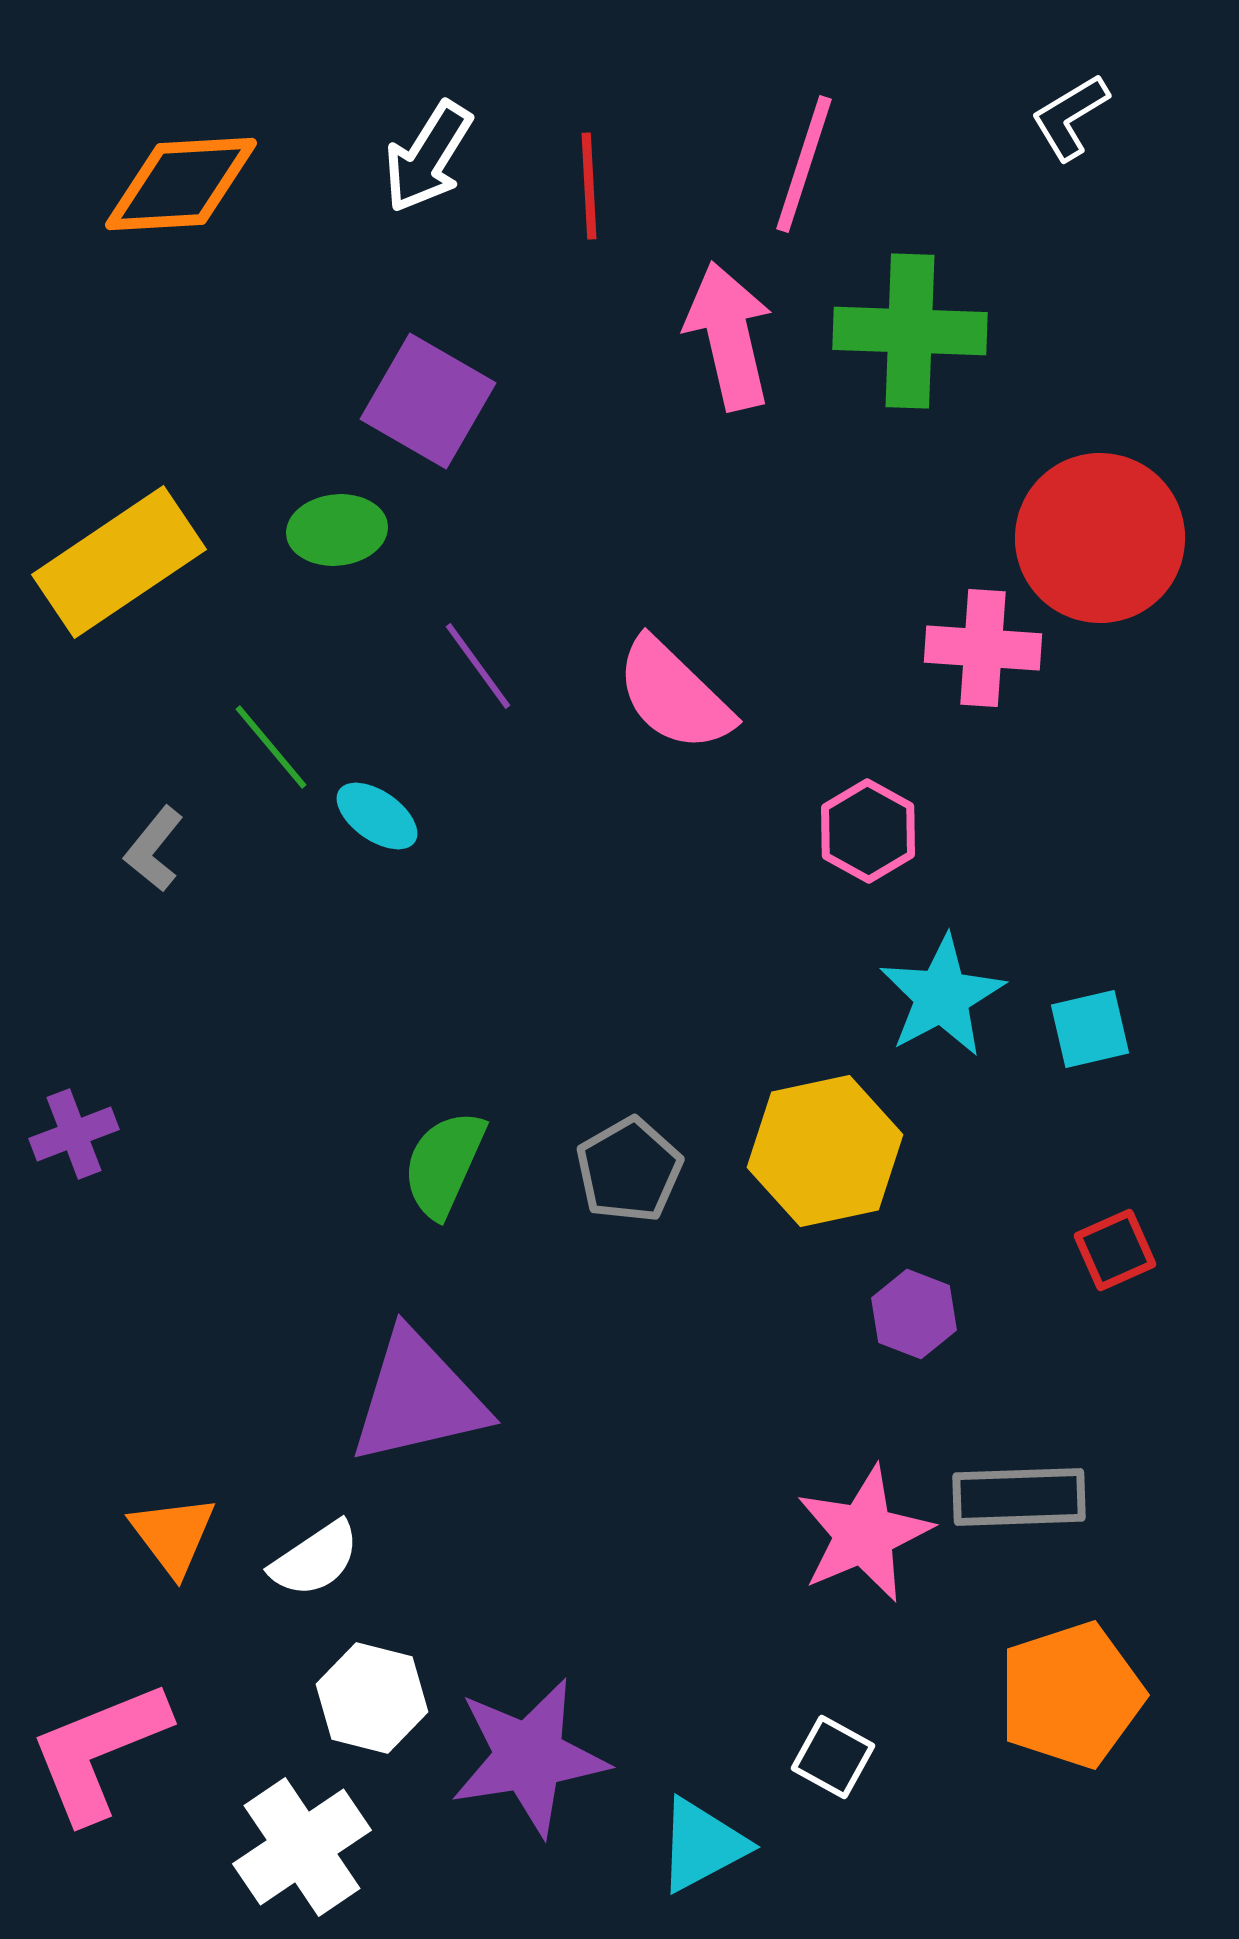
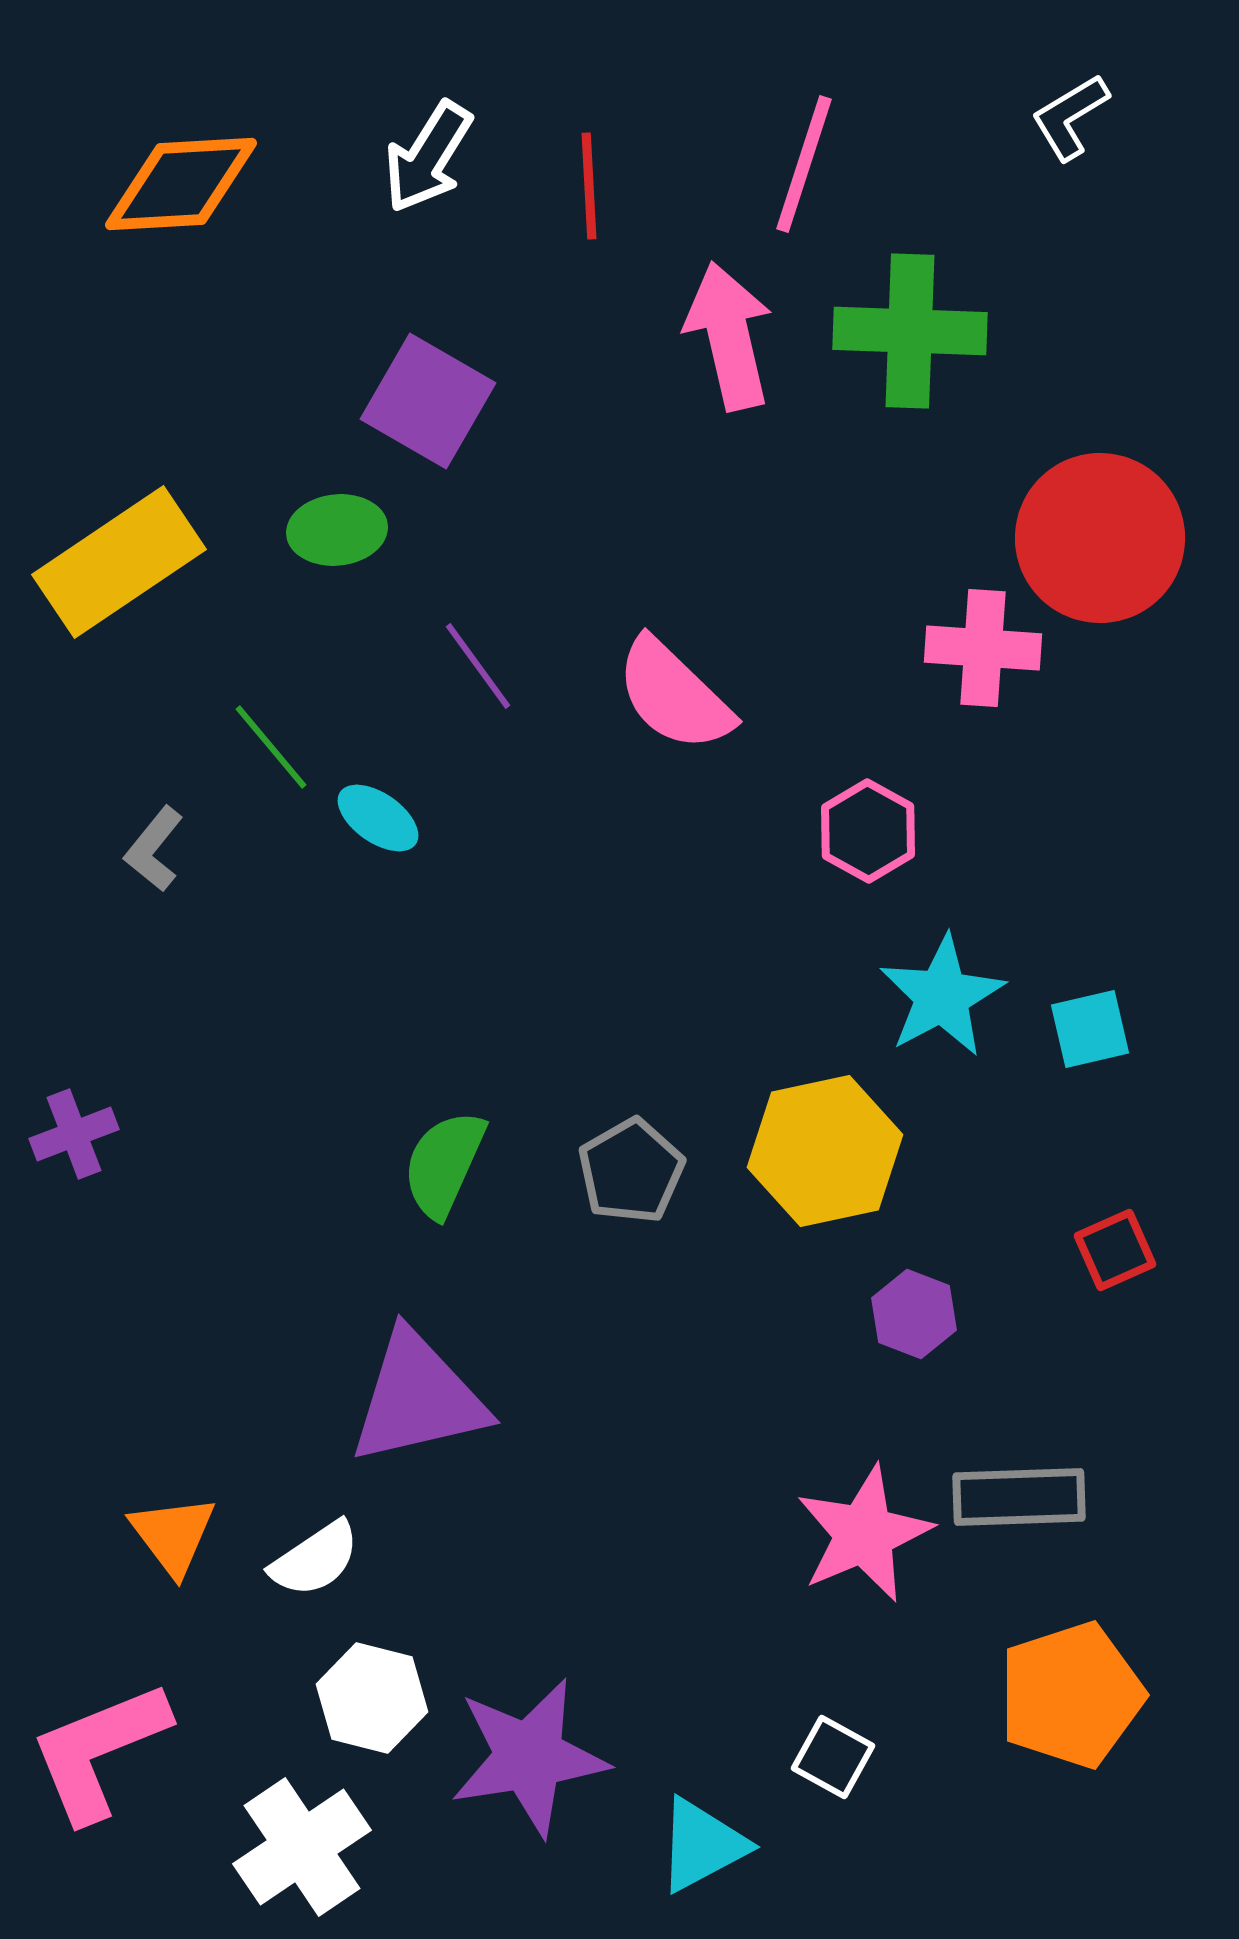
cyan ellipse: moved 1 px right, 2 px down
gray pentagon: moved 2 px right, 1 px down
